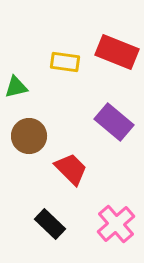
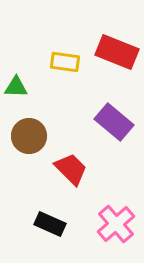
green triangle: rotated 15 degrees clockwise
black rectangle: rotated 20 degrees counterclockwise
